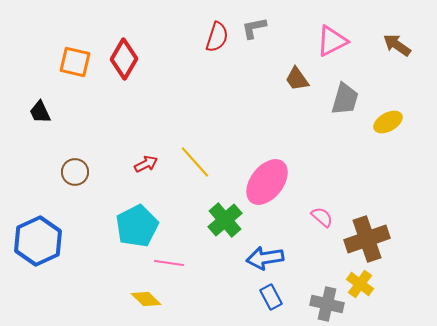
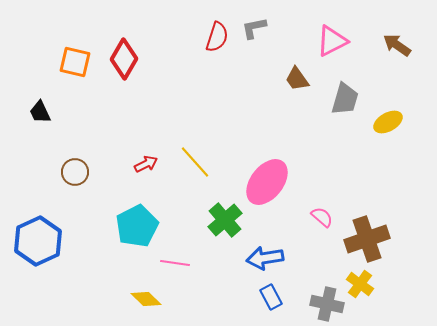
pink line: moved 6 px right
